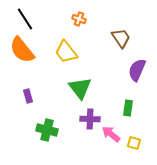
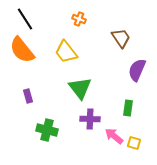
pink arrow: moved 3 px right, 2 px down
